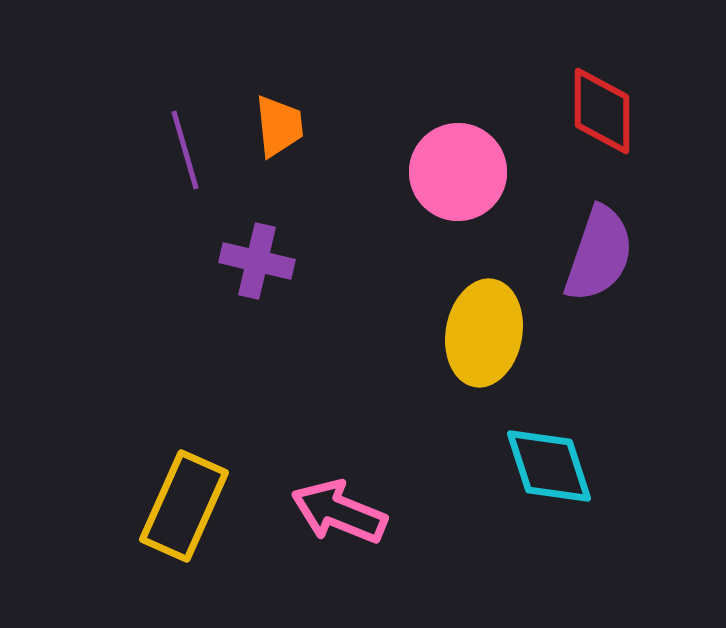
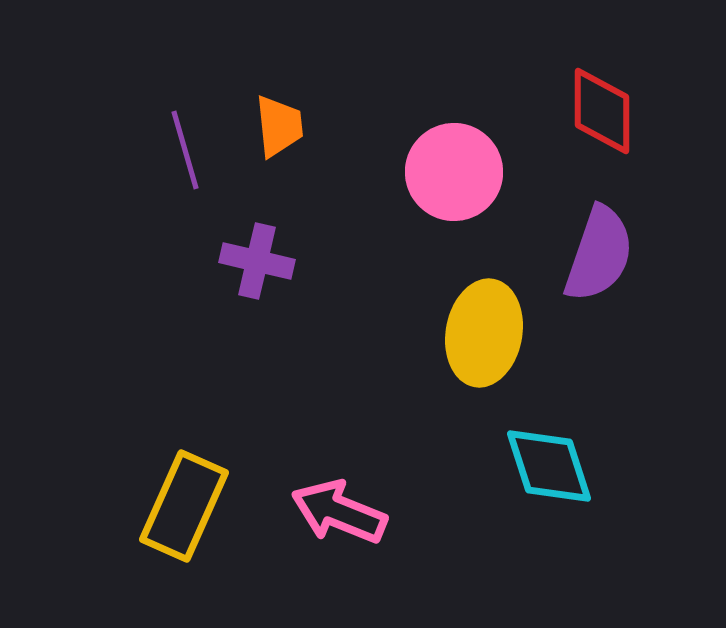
pink circle: moved 4 px left
